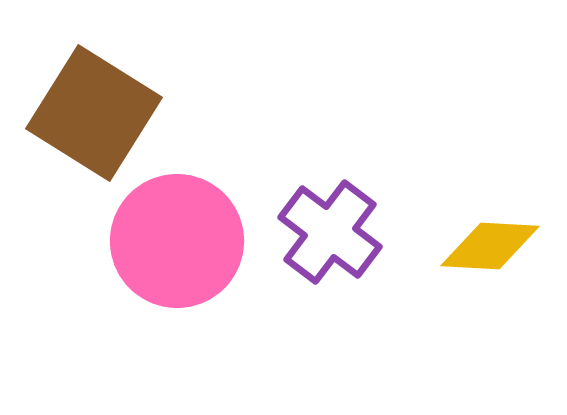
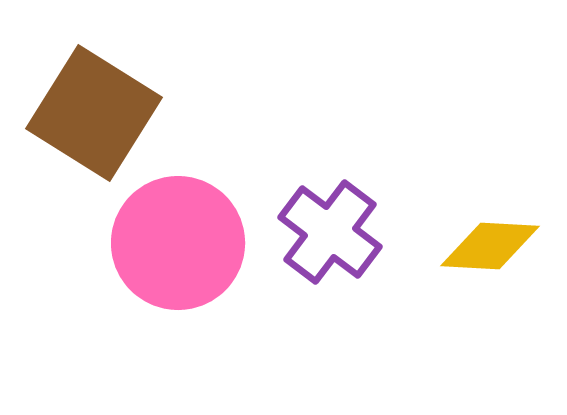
pink circle: moved 1 px right, 2 px down
